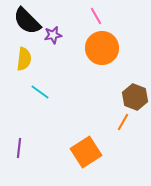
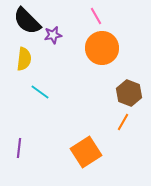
brown hexagon: moved 6 px left, 4 px up
